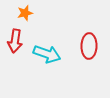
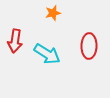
orange star: moved 28 px right
cyan arrow: rotated 12 degrees clockwise
